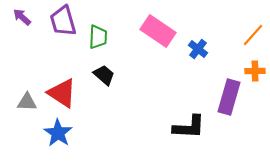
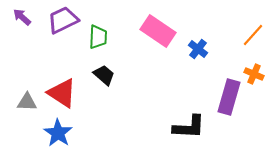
purple trapezoid: moved 1 px up; rotated 80 degrees clockwise
orange cross: moved 1 px left, 3 px down; rotated 24 degrees clockwise
